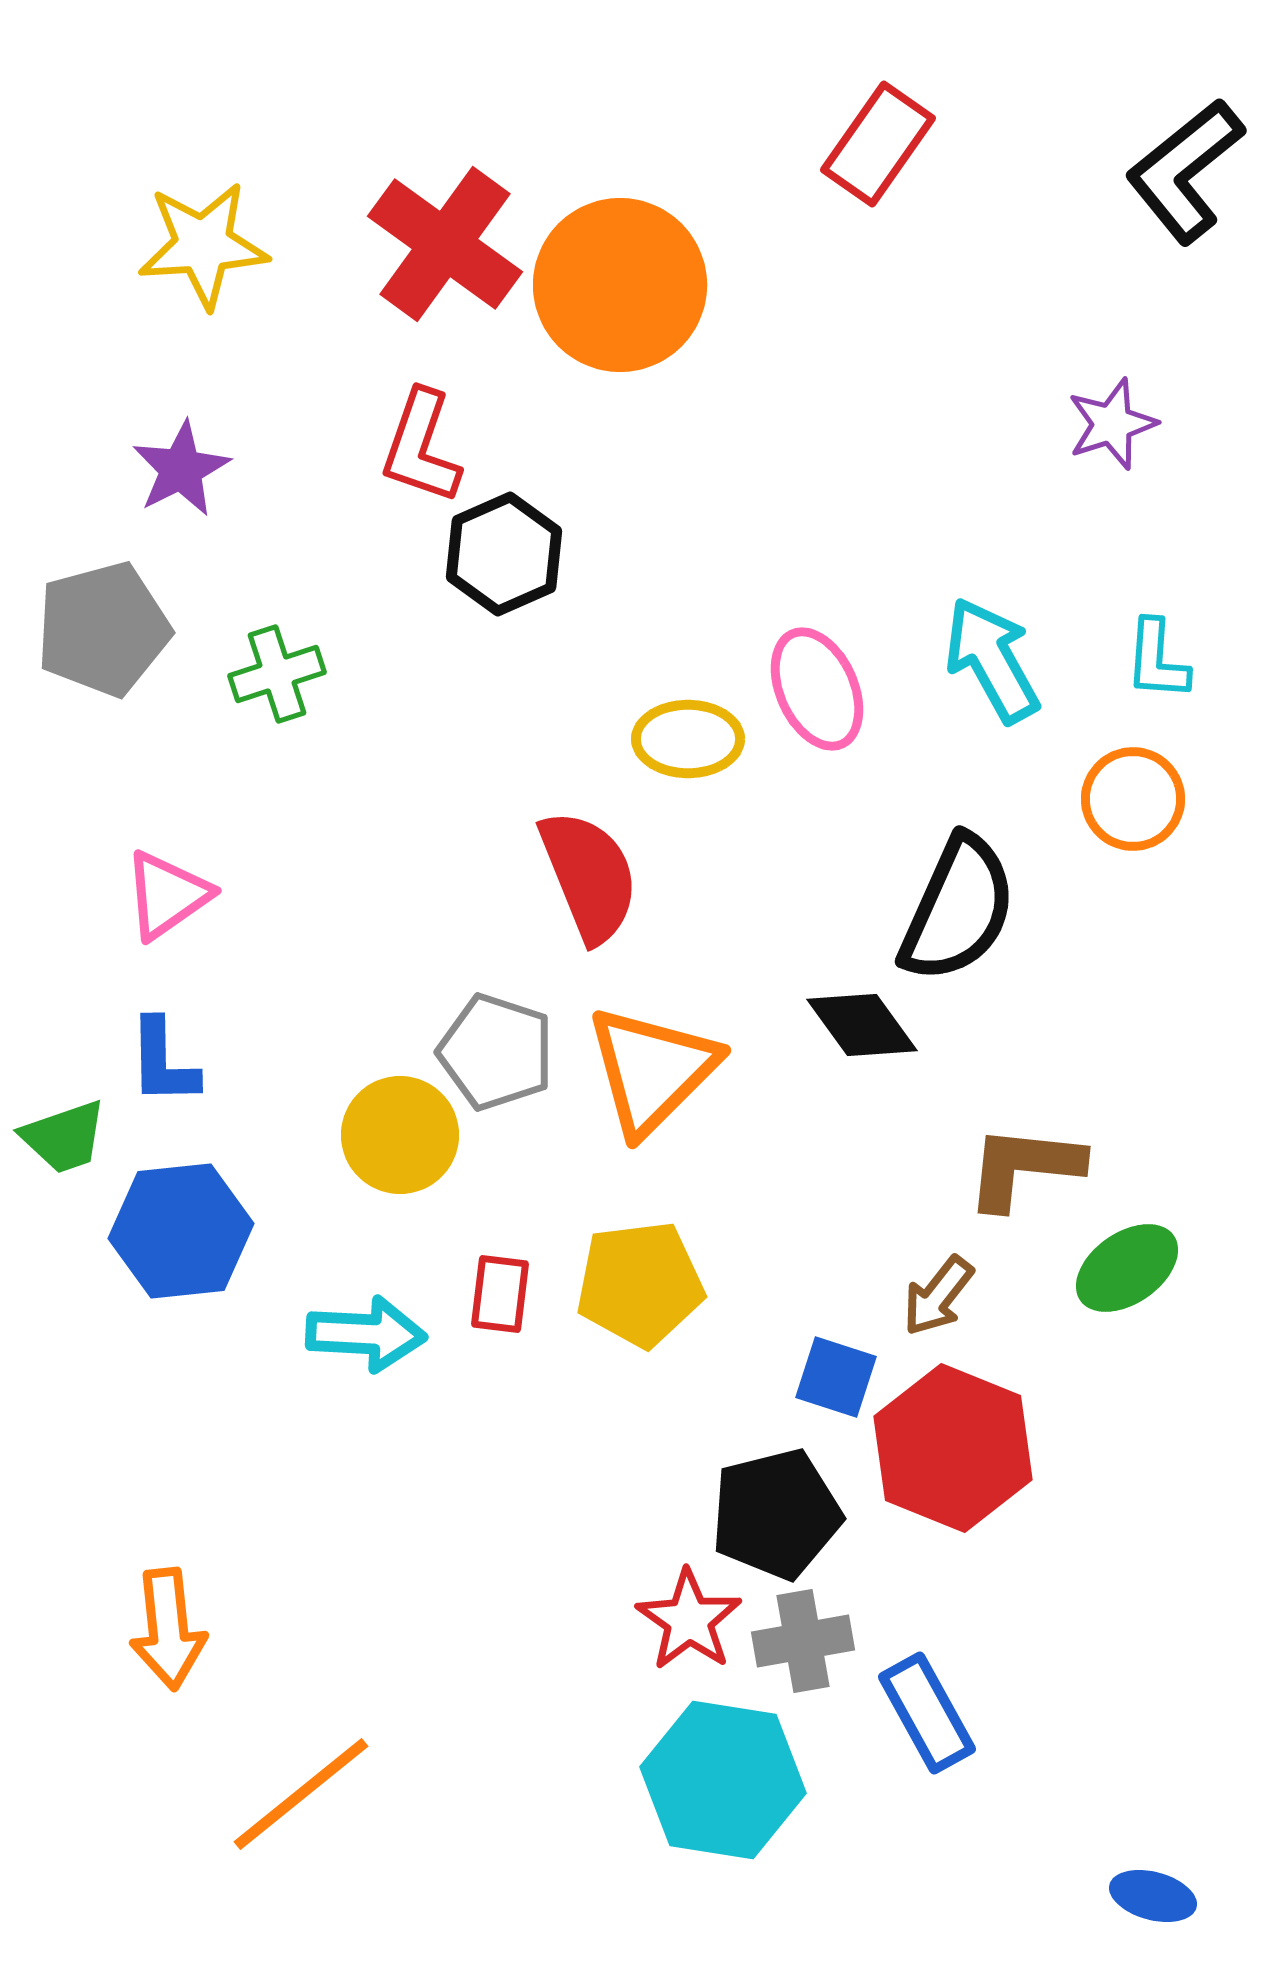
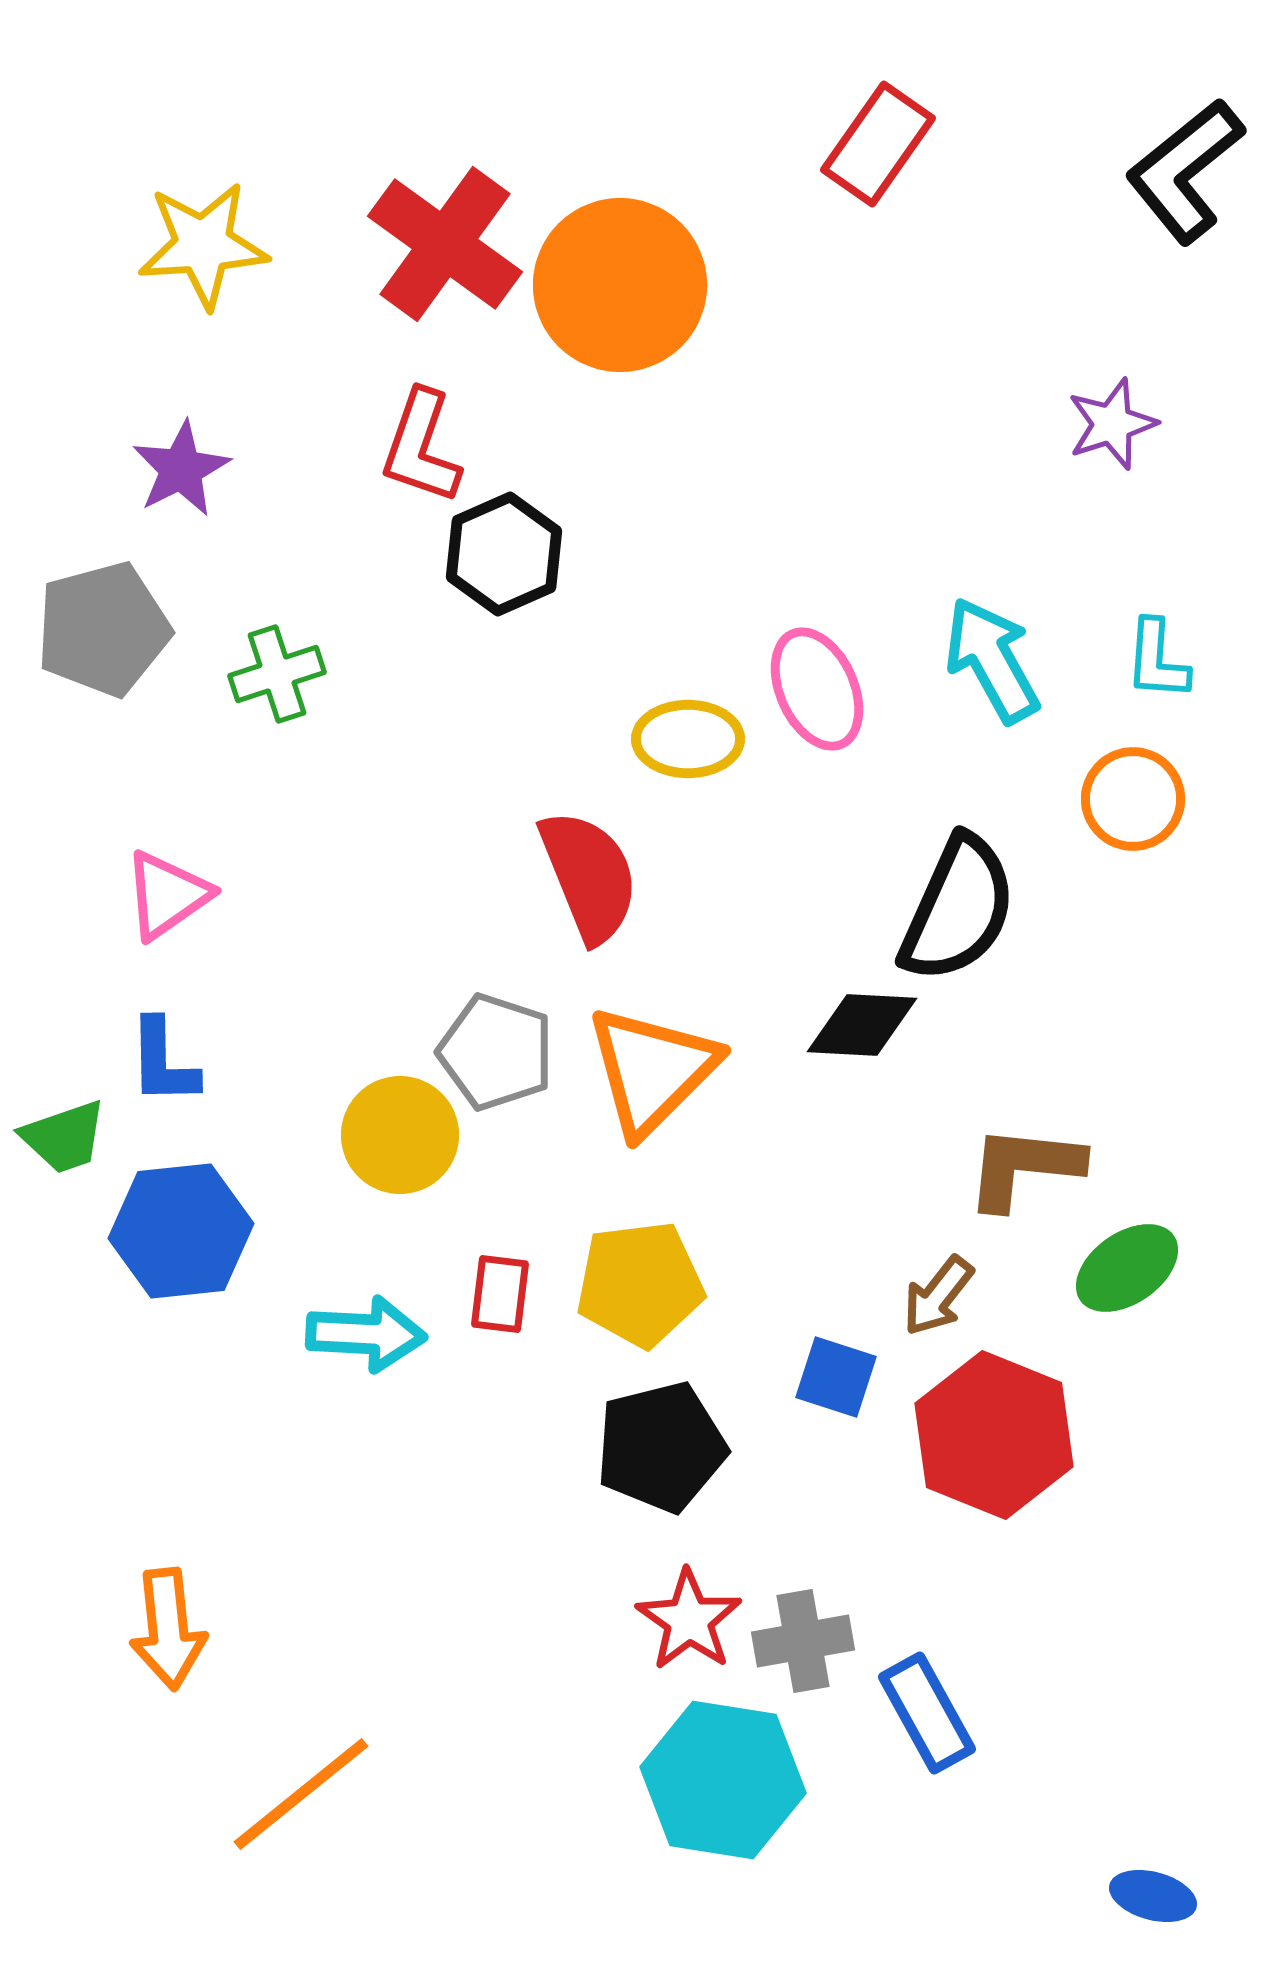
black diamond at (862, 1025): rotated 51 degrees counterclockwise
red hexagon at (953, 1448): moved 41 px right, 13 px up
black pentagon at (776, 1514): moved 115 px left, 67 px up
